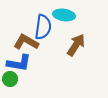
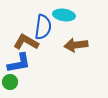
brown arrow: rotated 130 degrees counterclockwise
blue L-shape: rotated 20 degrees counterclockwise
green circle: moved 3 px down
